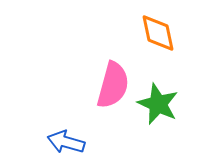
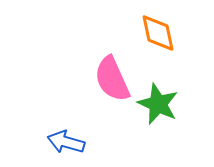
pink semicircle: moved 1 px left, 6 px up; rotated 141 degrees clockwise
